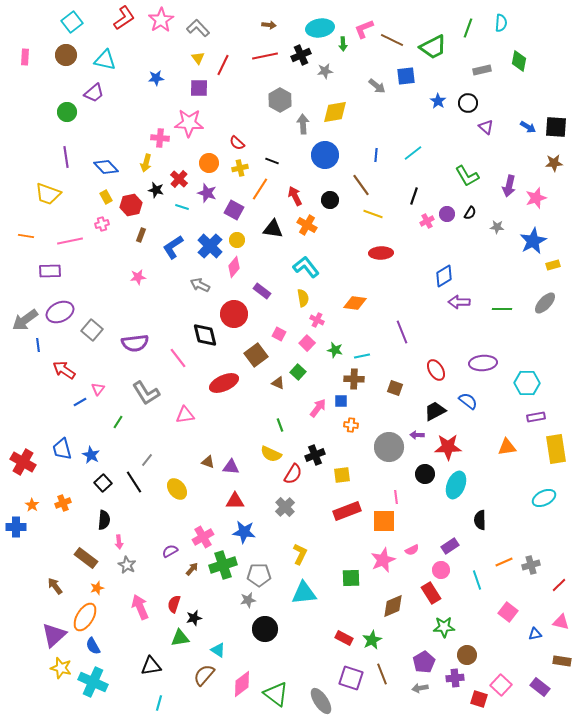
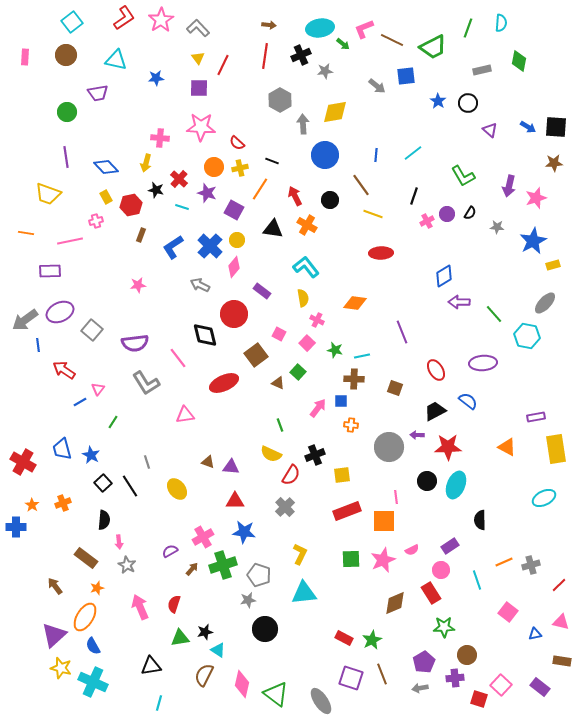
green arrow at (343, 44): rotated 48 degrees counterclockwise
red line at (265, 56): rotated 70 degrees counterclockwise
cyan triangle at (105, 60): moved 11 px right
purple trapezoid at (94, 93): moved 4 px right; rotated 30 degrees clockwise
pink star at (189, 123): moved 12 px right, 4 px down
purple triangle at (486, 127): moved 4 px right, 3 px down
orange circle at (209, 163): moved 5 px right, 4 px down
green L-shape at (467, 176): moved 4 px left
pink cross at (102, 224): moved 6 px left, 3 px up
orange line at (26, 236): moved 3 px up
pink star at (138, 277): moved 8 px down
green line at (502, 309): moved 8 px left, 5 px down; rotated 48 degrees clockwise
cyan hexagon at (527, 383): moved 47 px up; rotated 10 degrees clockwise
gray L-shape at (146, 393): moved 10 px up
green line at (118, 422): moved 5 px left
orange triangle at (507, 447): rotated 36 degrees clockwise
gray line at (147, 460): moved 2 px down; rotated 56 degrees counterclockwise
red semicircle at (293, 474): moved 2 px left, 1 px down
black circle at (425, 474): moved 2 px right, 7 px down
black line at (134, 482): moved 4 px left, 4 px down
gray pentagon at (259, 575): rotated 20 degrees clockwise
green square at (351, 578): moved 19 px up
brown diamond at (393, 606): moved 2 px right, 3 px up
black star at (194, 618): moved 11 px right, 14 px down
brown semicircle at (204, 675): rotated 15 degrees counterclockwise
pink diamond at (242, 684): rotated 40 degrees counterclockwise
